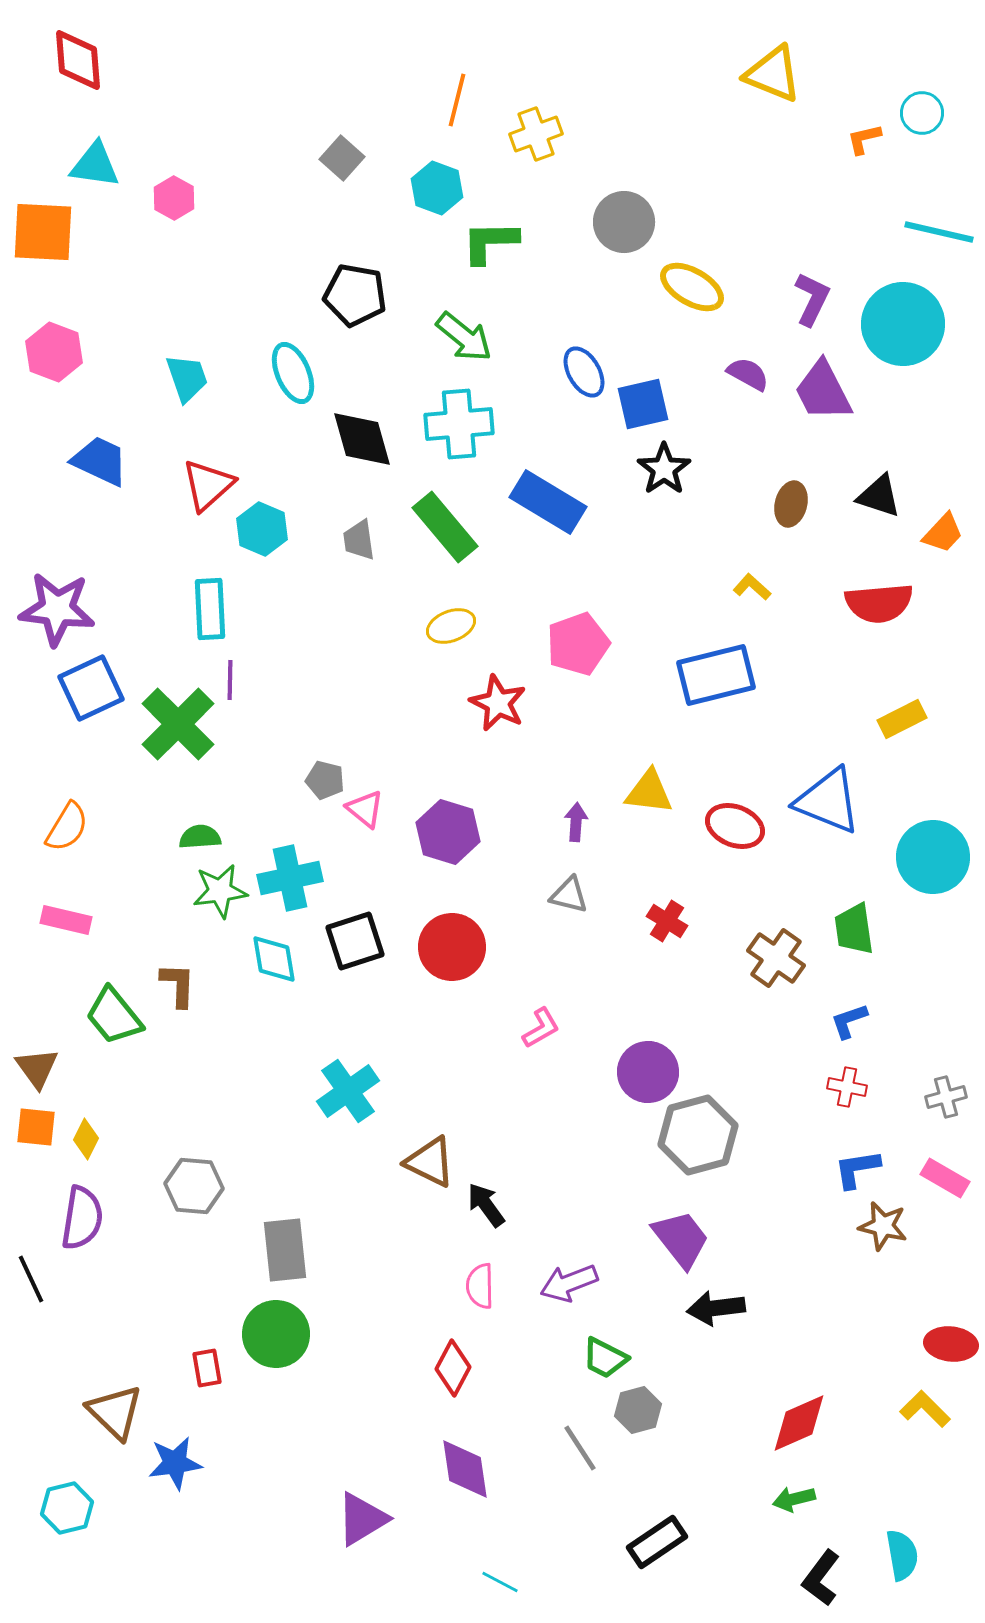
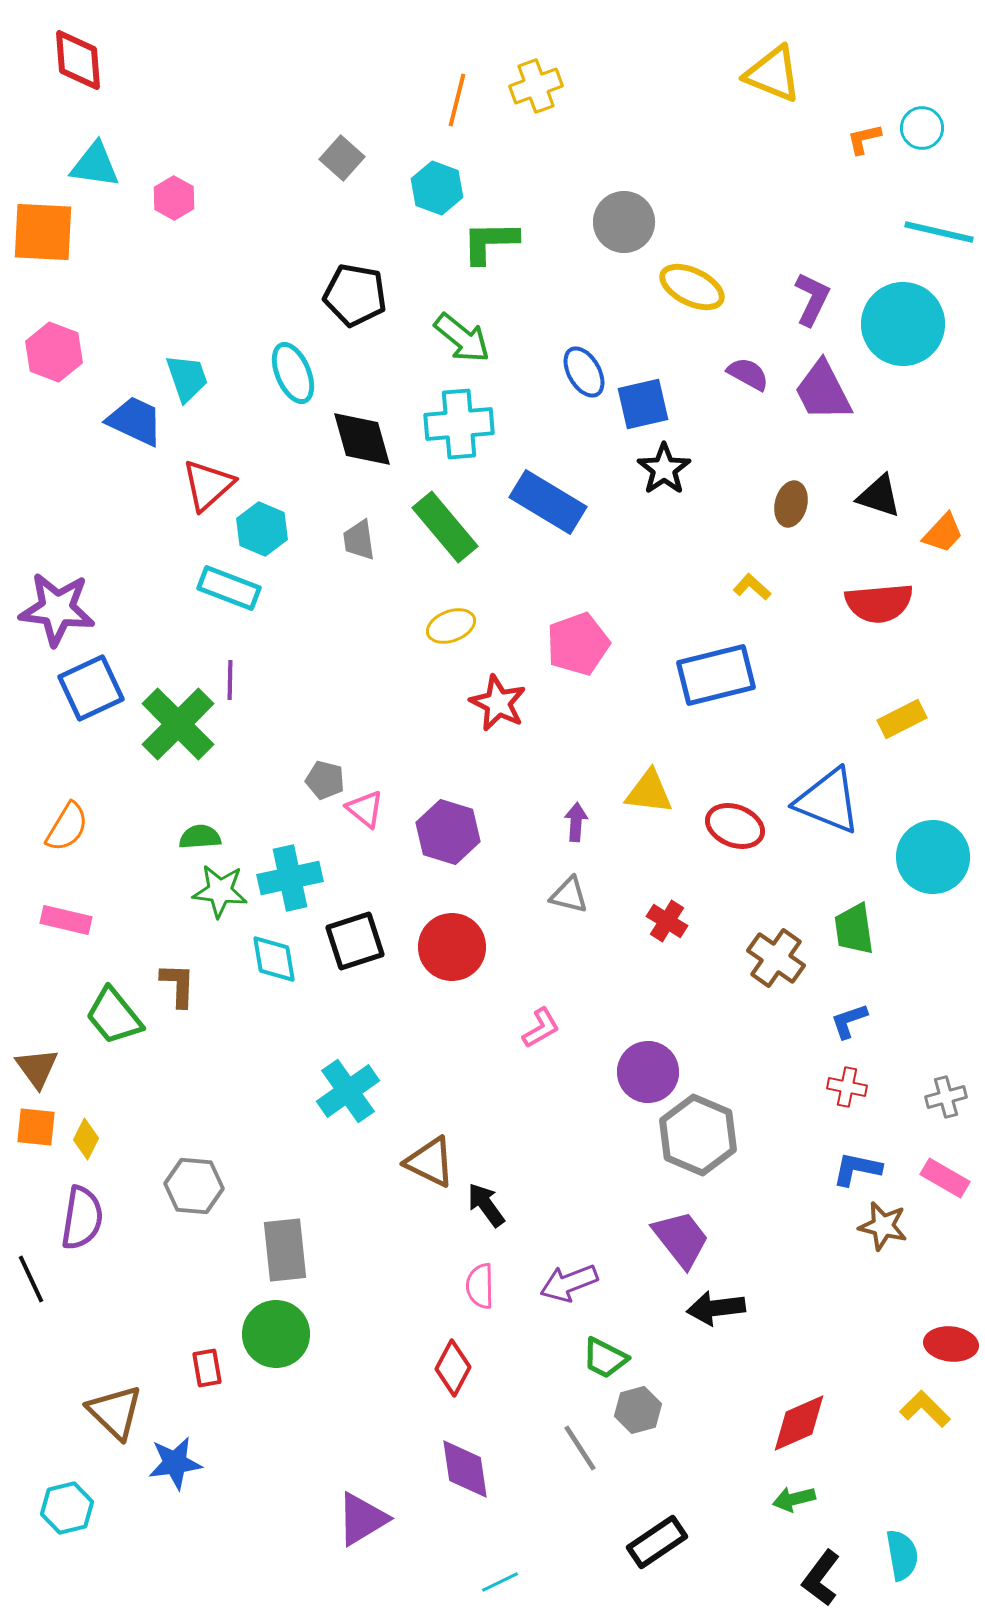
cyan circle at (922, 113): moved 15 px down
yellow cross at (536, 134): moved 48 px up
yellow ellipse at (692, 287): rotated 4 degrees counterclockwise
green arrow at (464, 337): moved 2 px left, 1 px down
blue trapezoid at (100, 461): moved 35 px right, 40 px up
cyan rectangle at (210, 609): moved 19 px right, 21 px up; rotated 66 degrees counterclockwise
green star at (220, 891): rotated 14 degrees clockwise
gray hexagon at (698, 1135): rotated 22 degrees counterclockwise
blue L-shape at (857, 1169): rotated 21 degrees clockwise
cyan line at (500, 1582): rotated 54 degrees counterclockwise
